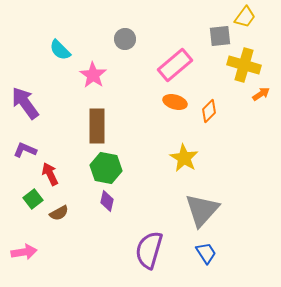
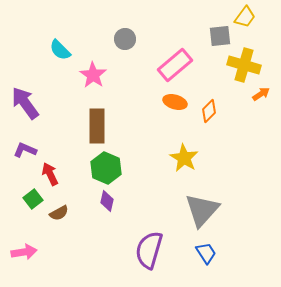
green hexagon: rotated 12 degrees clockwise
